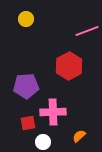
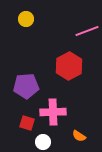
red square: moved 1 px left; rotated 28 degrees clockwise
orange semicircle: rotated 104 degrees counterclockwise
